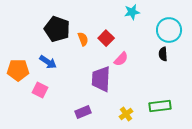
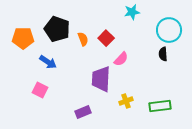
orange pentagon: moved 5 px right, 32 px up
yellow cross: moved 13 px up; rotated 16 degrees clockwise
